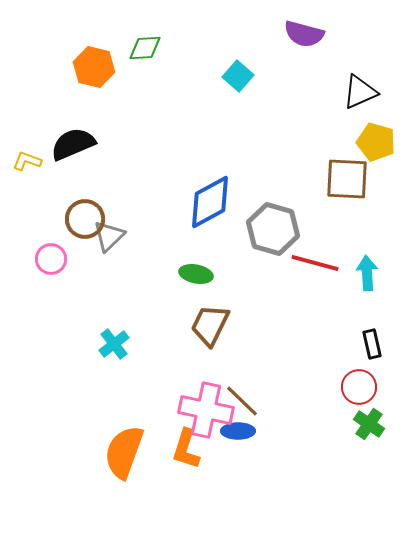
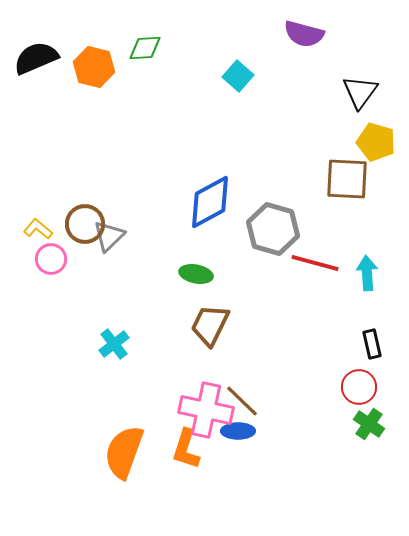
black triangle: rotated 30 degrees counterclockwise
black semicircle: moved 37 px left, 86 px up
yellow L-shape: moved 11 px right, 68 px down; rotated 20 degrees clockwise
brown circle: moved 5 px down
